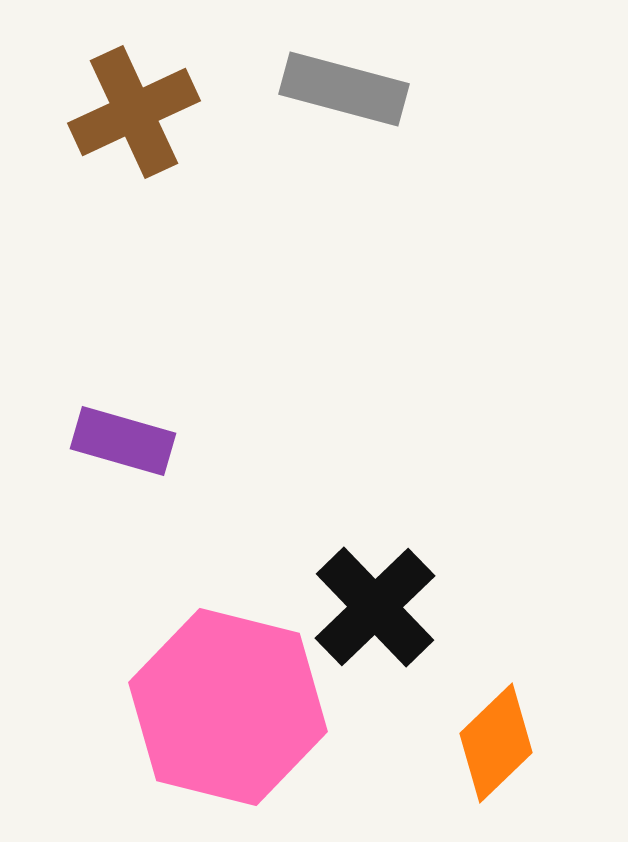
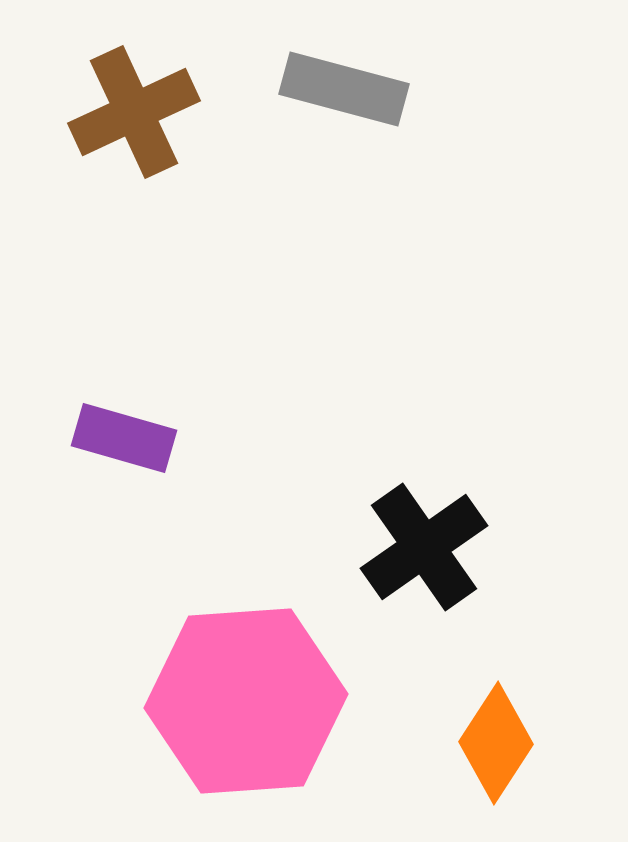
purple rectangle: moved 1 px right, 3 px up
black cross: moved 49 px right, 60 px up; rotated 9 degrees clockwise
pink hexagon: moved 18 px right, 6 px up; rotated 18 degrees counterclockwise
orange diamond: rotated 13 degrees counterclockwise
